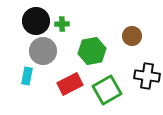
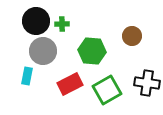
green hexagon: rotated 16 degrees clockwise
black cross: moved 7 px down
